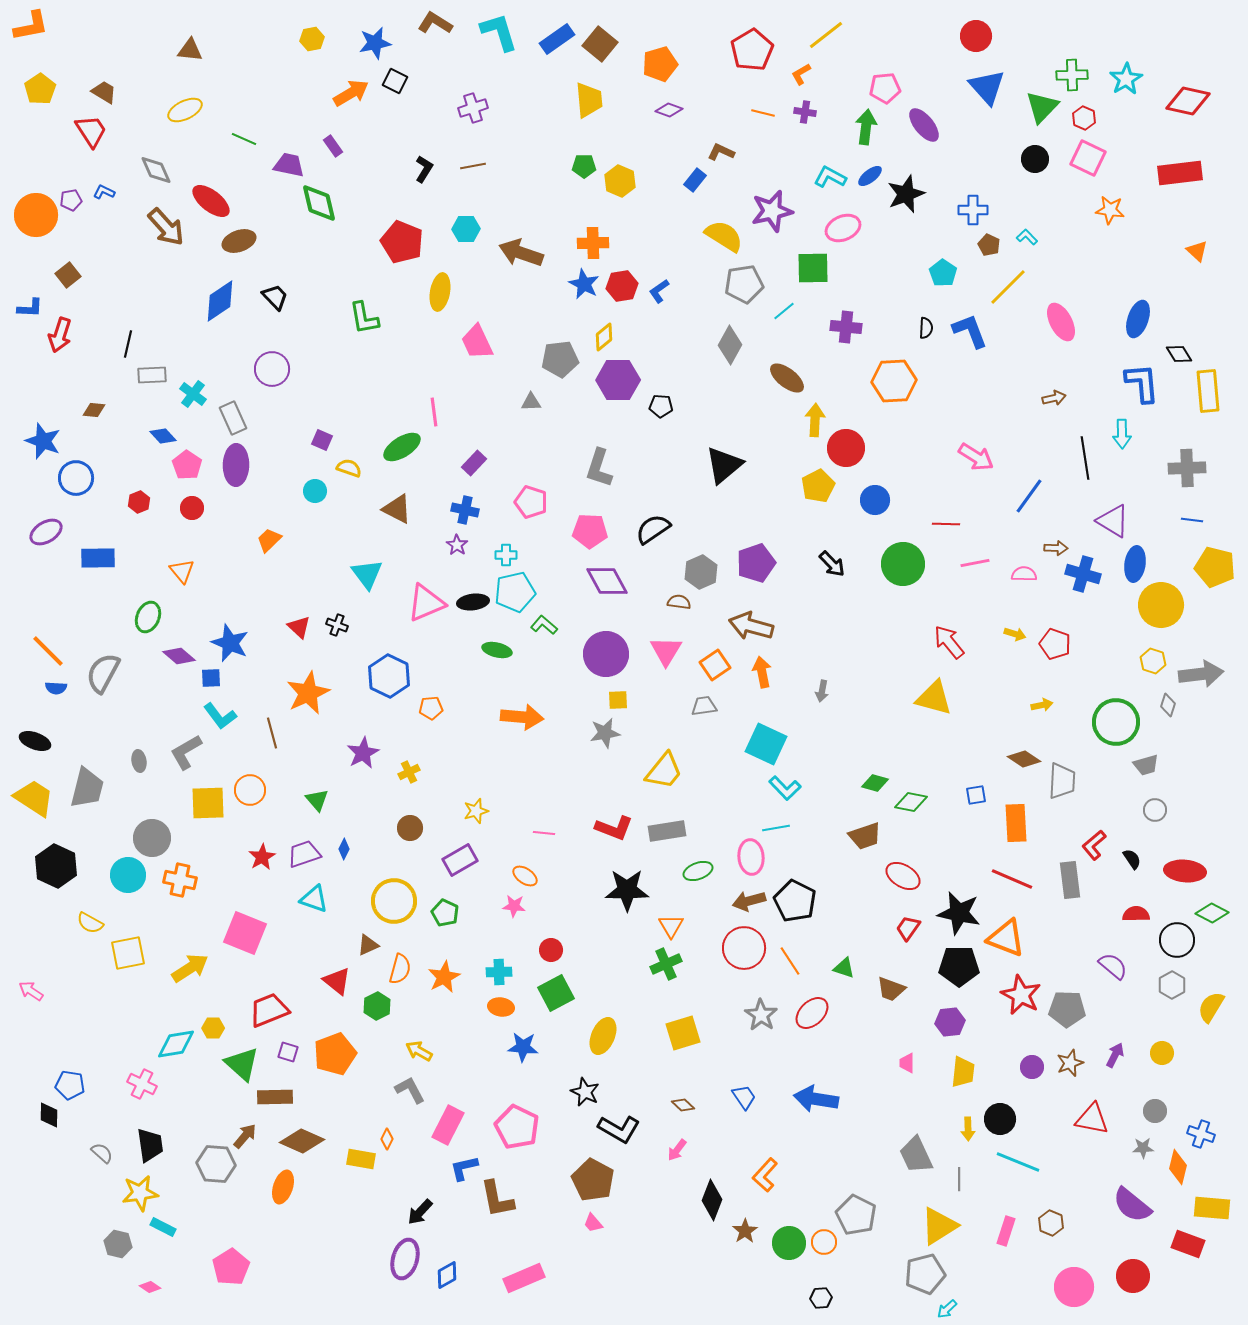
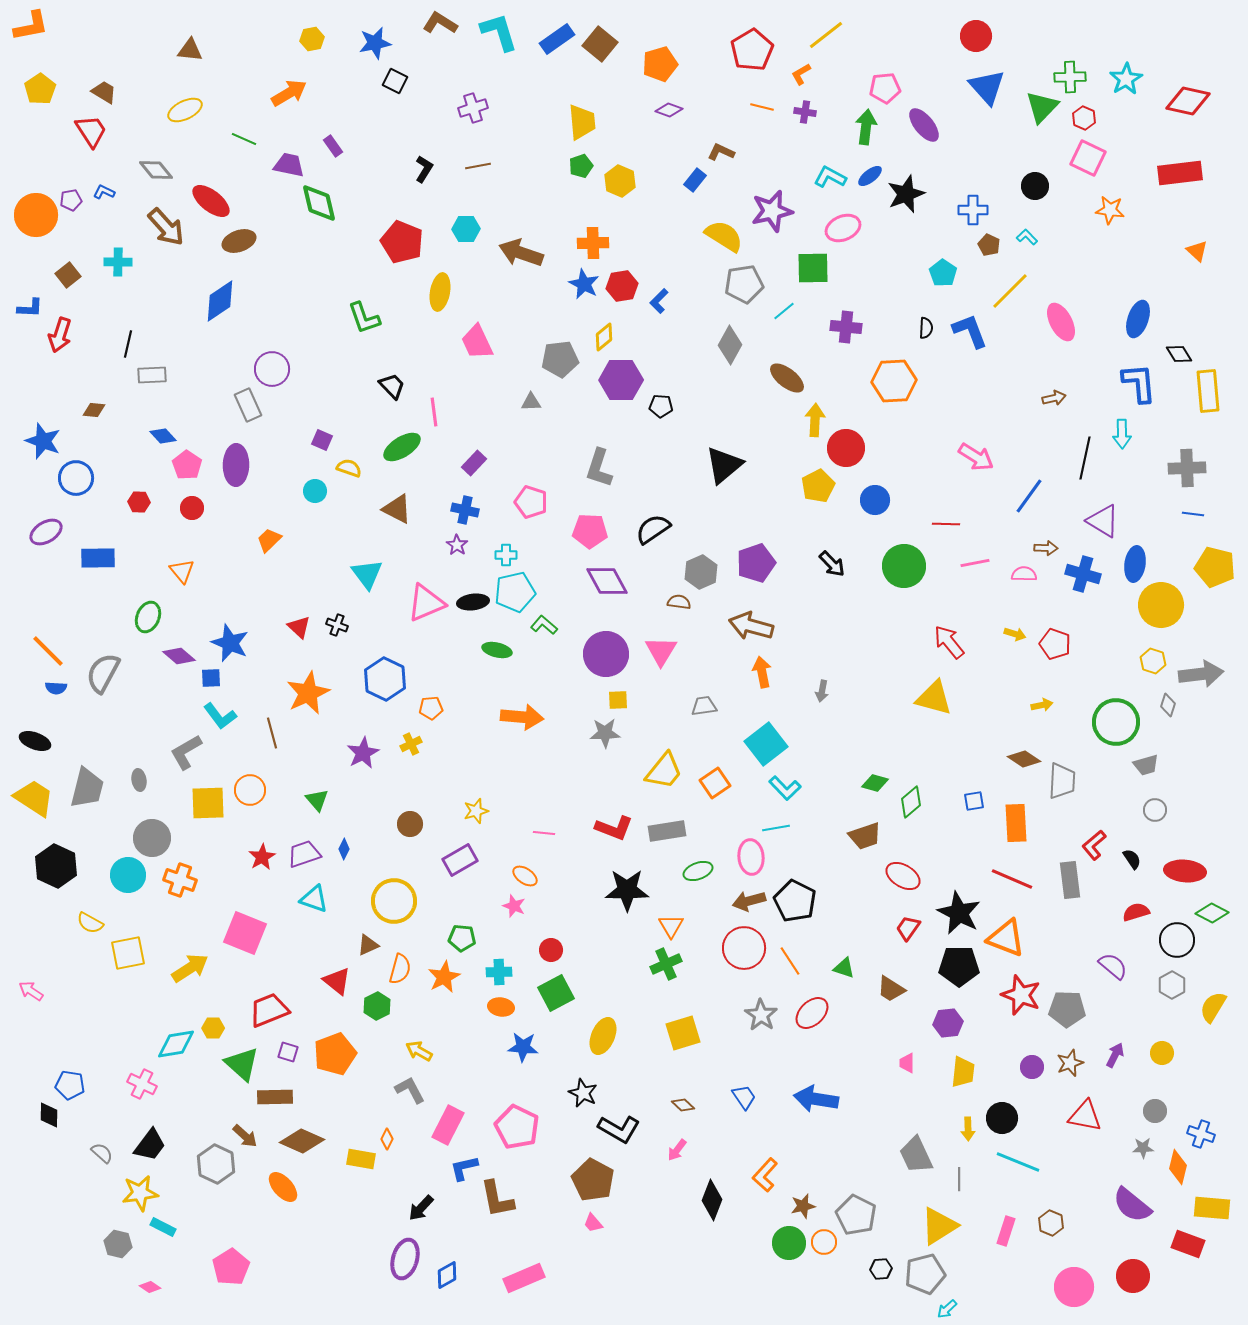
brown L-shape at (435, 23): moved 5 px right
green cross at (1072, 75): moved 2 px left, 2 px down
orange arrow at (351, 93): moved 62 px left
yellow trapezoid at (589, 100): moved 7 px left, 22 px down
orange line at (763, 113): moved 1 px left, 6 px up
black circle at (1035, 159): moved 27 px down
brown line at (473, 166): moved 5 px right
green pentagon at (584, 166): moved 3 px left; rotated 20 degrees counterclockwise
gray diamond at (156, 170): rotated 16 degrees counterclockwise
yellow line at (1008, 287): moved 2 px right, 4 px down
blue L-shape at (659, 291): moved 10 px down; rotated 10 degrees counterclockwise
black trapezoid at (275, 297): moved 117 px right, 89 px down
green L-shape at (364, 318): rotated 9 degrees counterclockwise
purple hexagon at (618, 380): moved 3 px right
blue L-shape at (1142, 383): moved 3 px left
cyan cross at (193, 394): moved 75 px left, 132 px up; rotated 36 degrees counterclockwise
gray rectangle at (233, 418): moved 15 px right, 13 px up
black line at (1085, 458): rotated 21 degrees clockwise
red hexagon at (139, 502): rotated 25 degrees clockwise
blue line at (1192, 520): moved 1 px right, 6 px up
purple triangle at (1113, 521): moved 10 px left
brown arrow at (1056, 548): moved 10 px left
green circle at (903, 564): moved 1 px right, 2 px down
pink triangle at (666, 651): moved 5 px left
orange square at (715, 665): moved 118 px down
blue hexagon at (389, 676): moved 4 px left, 3 px down
gray star at (605, 733): rotated 8 degrees clockwise
cyan square at (766, 744): rotated 27 degrees clockwise
gray ellipse at (139, 761): moved 19 px down
yellow cross at (409, 772): moved 2 px right, 28 px up
blue square at (976, 795): moved 2 px left, 6 px down
green diamond at (911, 802): rotated 52 degrees counterclockwise
brown circle at (410, 828): moved 4 px up
orange cross at (180, 880): rotated 8 degrees clockwise
pink star at (514, 906): rotated 15 degrees clockwise
green pentagon at (445, 913): moved 17 px right, 25 px down; rotated 20 degrees counterclockwise
black star at (959, 913): rotated 15 degrees clockwise
red semicircle at (1136, 914): moved 2 px up; rotated 16 degrees counterclockwise
brown trapezoid at (891, 989): rotated 12 degrees clockwise
red star at (1021, 995): rotated 6 degrees counterclockwise
yellow semicircle at (1211, 1007): moved 2 px right
purple hexagon at (950, 1022): moved 2 px left, 1 px down
black star at (585, 1092): moved 2 px left, 1 px down
black circle at (1000, 1119): moved 2 px right, 1 px up
red triangle at (1092, 1119): moved 7 px left, 3 px up
brown arrow at (245, 1136): rotated 92 degrees clockwise
black trapezoid at (150, 1145): rotated 45 degrees clockwise
gray hexagon at (216, 1164): rotated 21 degrees clockwise
orange ellipse at (283, 1187): rotated 60 degrees counterclockwise
black arrow at (420, 1212): moved 1 px right, 4 px up
brown star at (745, 1231): moved 58 px right, 25 px up; rotated 20 degrees clockwise
black hexagon at (821, 1298): moved 60 px right, 29 px up
